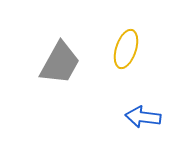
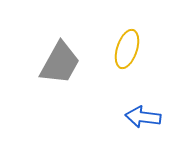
yellow ellipse: moved 1 px right
